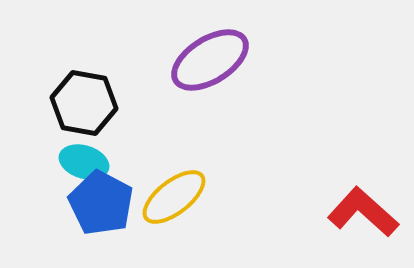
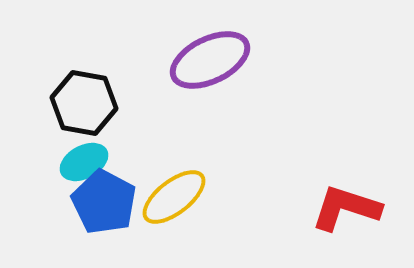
purple ellipse: rotated 6 degrees clockwise
cyan ellipse: rotated 45 degrees counterclockwise
blue pentagon: moved 3 px right, 1 px up
red L-shape: moved 17 px left, 4 px up; rotated 24 degrees counterclockwise
